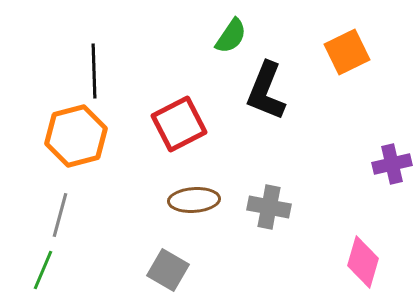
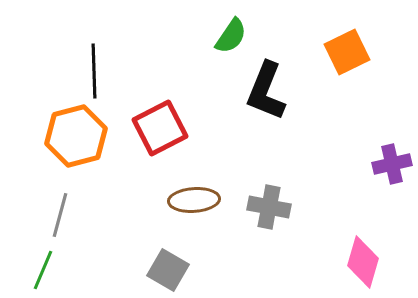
red square: moved 19 px left, 4 px down
